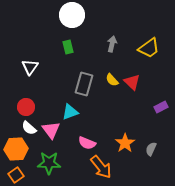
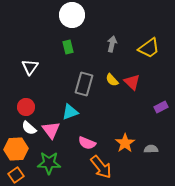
gray semicircle: rotated 64 degrees clockwise
